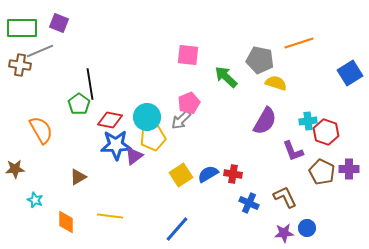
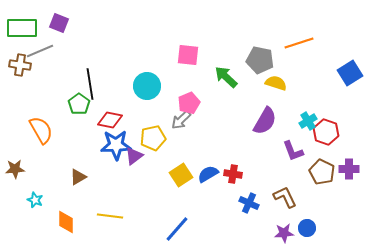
cyan circle: moved 31 px up
cyan cross: rotated 24 degrees counterclockwise
